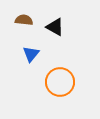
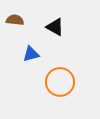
brown semicircle: moved 9 px left
blue triangle: rotated 36 degrees clockwise
